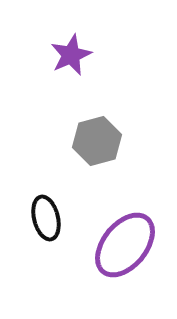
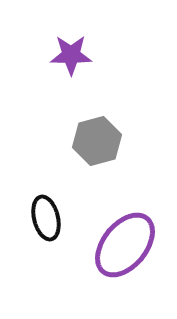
purple star: rotated 24 degrees clockwise
